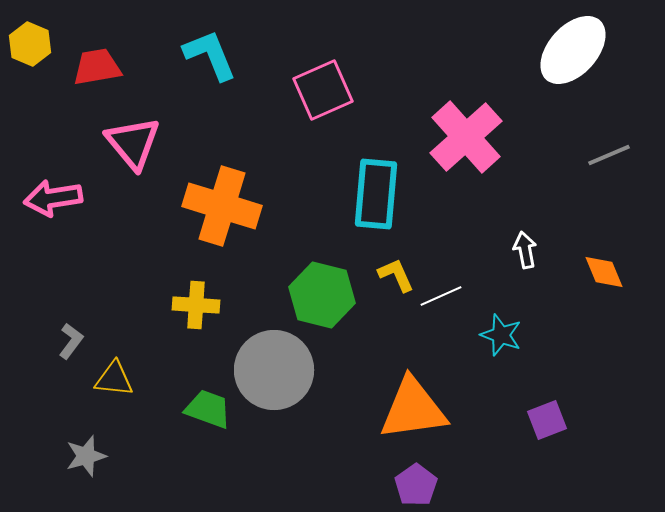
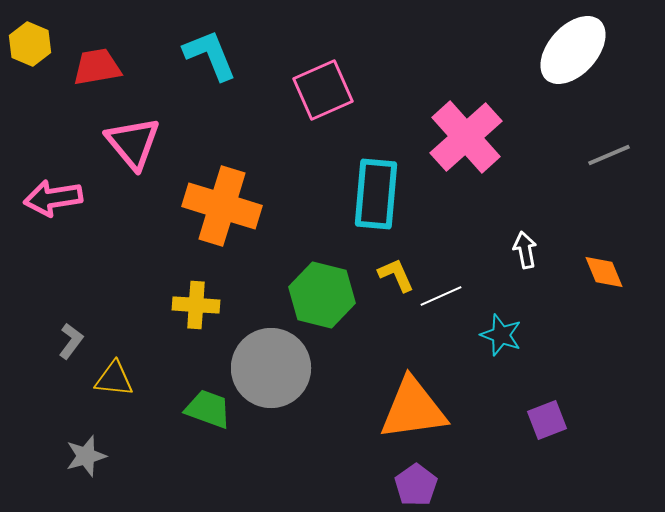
gray circle: moved 3 px left, 2 px up
